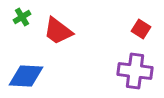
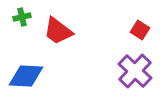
green cross: rotated 18 degrees clockwise
red square: moved 1 px left, 1 px down
purple cross: rotated 36 degrees clockwise
